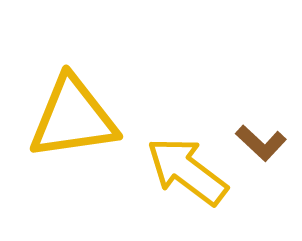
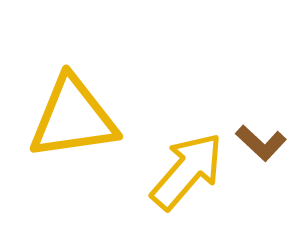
yellow arrow: rotated 94 degrees clockwise
